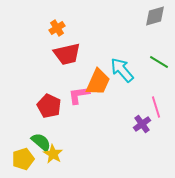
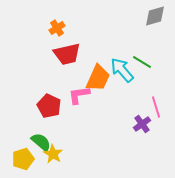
green line: moved 17 px left
orange trapezoid: moved 4 px up
